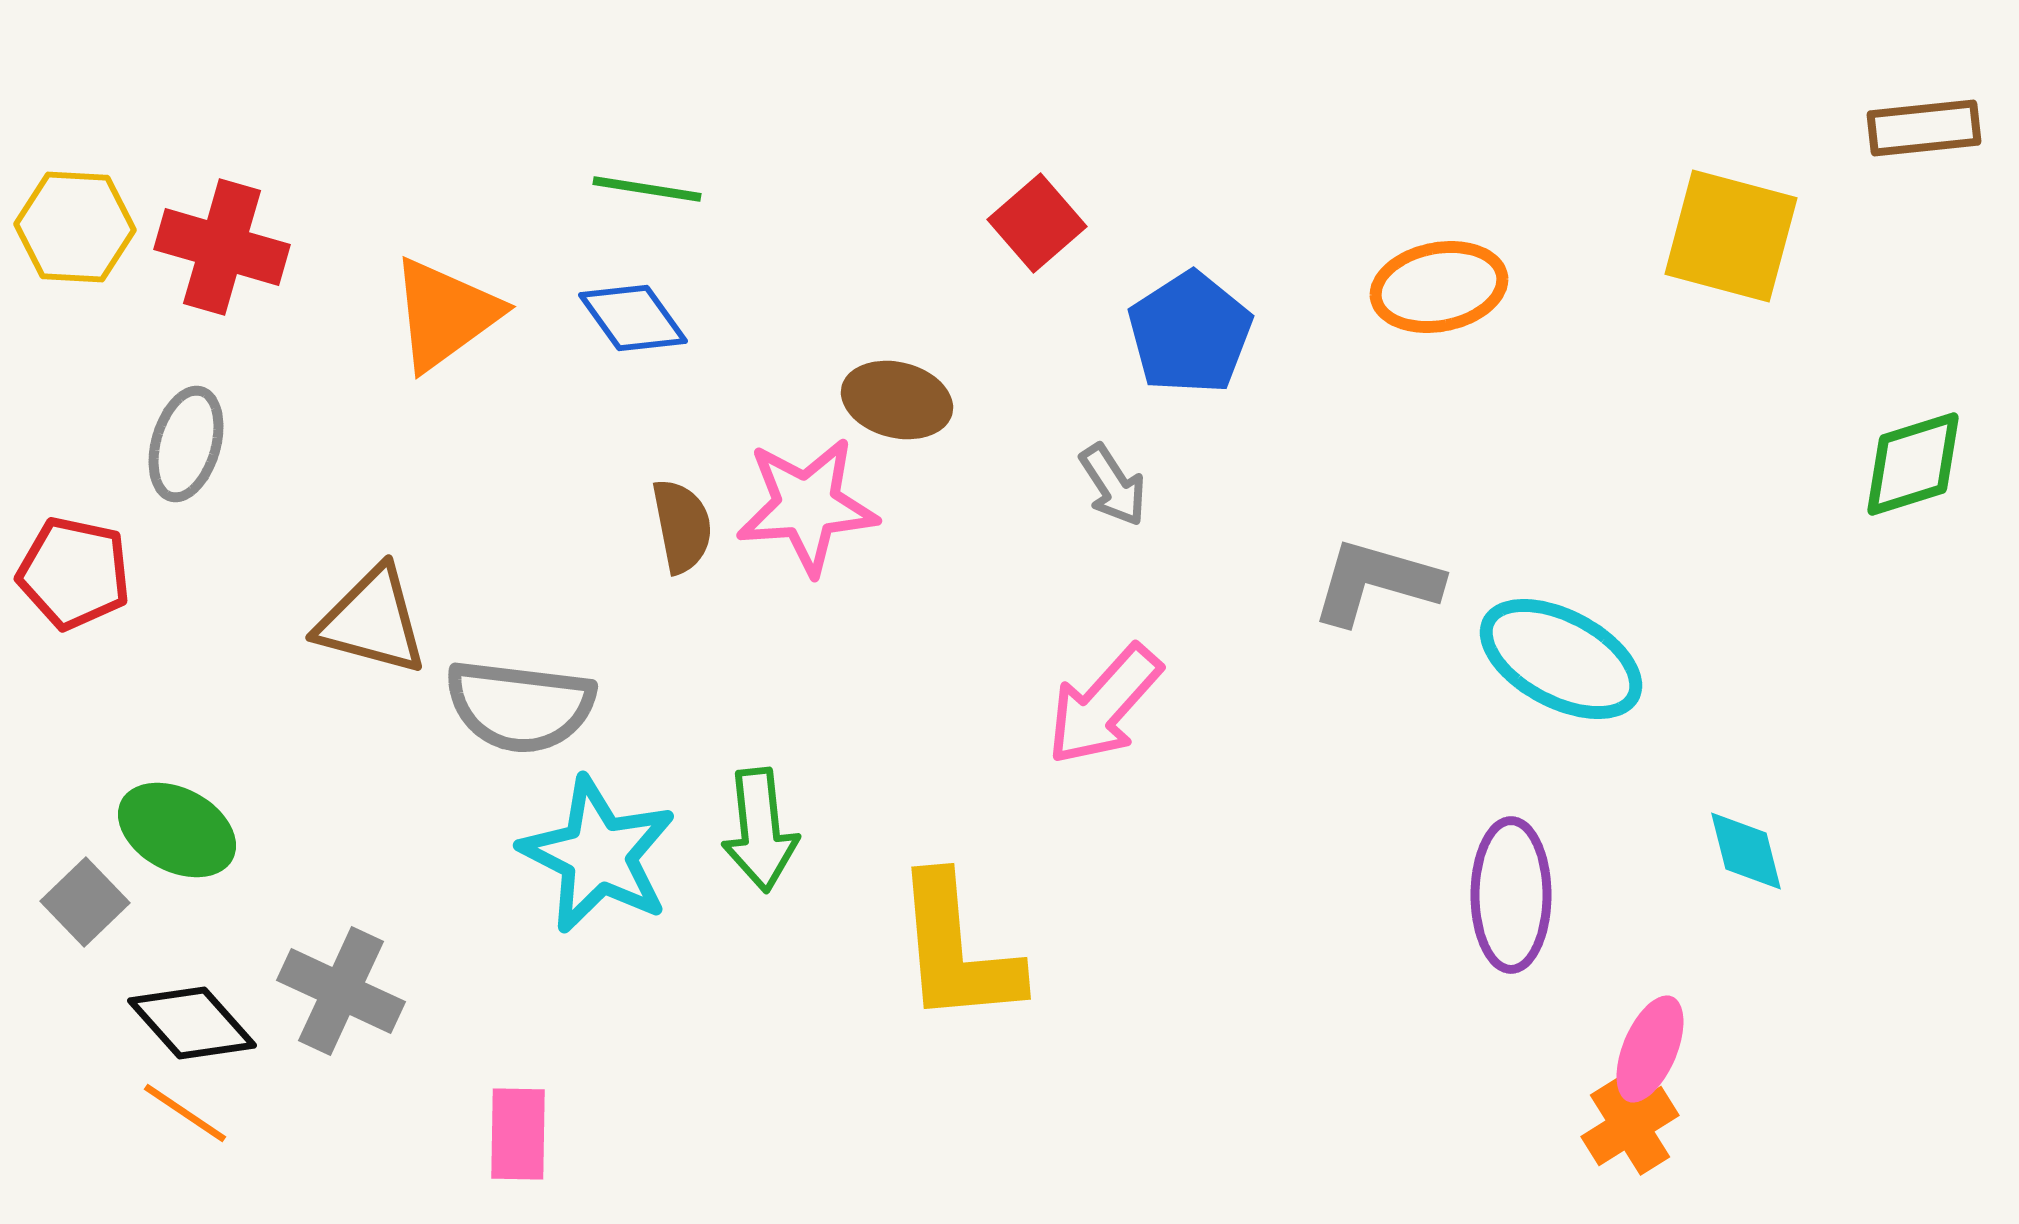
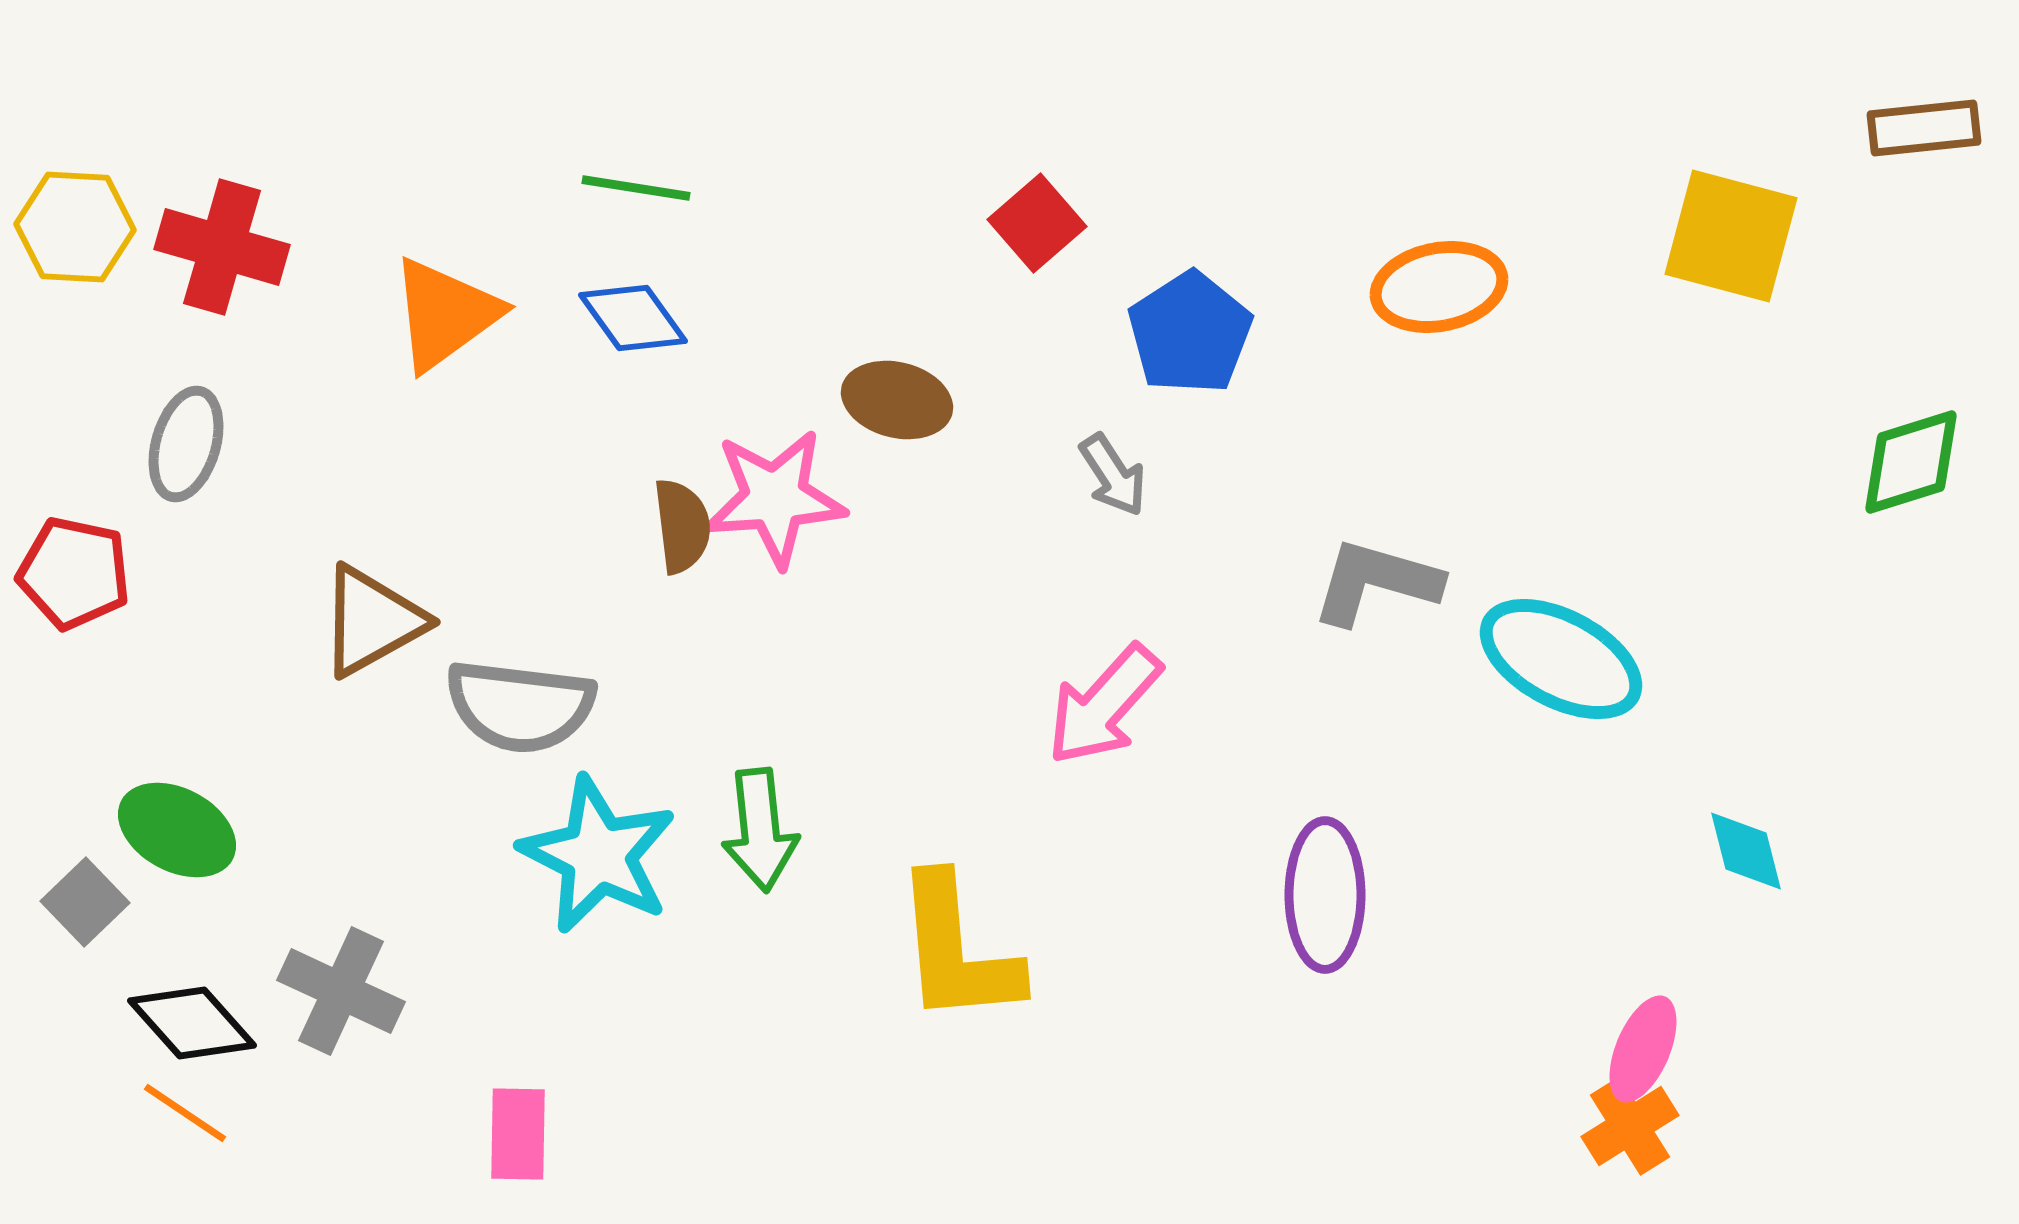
green line: moved 11 px left, 1 px up
green diamond: moved 2 px left, 2 px up
gray arrow: moved 10 px up
pink star: moved 32 px left, 8 px up
brown semicircle: rotated 4 degrees clockwise
brown triangle: rotated 44 degrees counterclockwise
purple ellipse: moved 186 px left
pink ellipse: moved 7 px left
